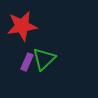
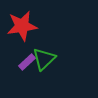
purple rectangle: rotated 24 degrees clockwise
